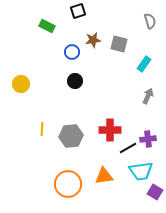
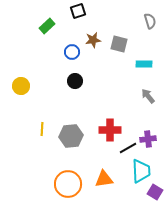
green rectangle: rotated 70 degrees counterclockwise
cyan rectangle: rotated 56 degrees clockwise
yellow circle: moved 2 px down
gray arrow: rotated 63 degrees counterclockwise
cyan trapezoid: rotated 85 degrees counterclockwise
orange triangle: moved 3 px down
